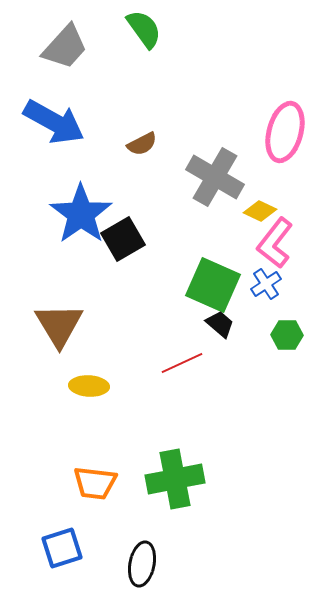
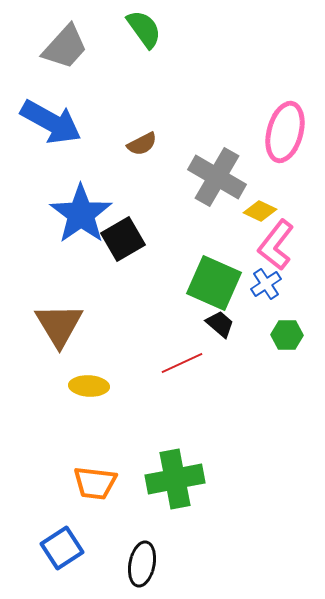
blue arrow: moved 3 px left
gray cross: moved 2 px right
pink L-shape: moved 1 px right, 2 px down
green square: moved 1 px right, 2 px up
blue square: rotated 15 degrees counterclockwise
